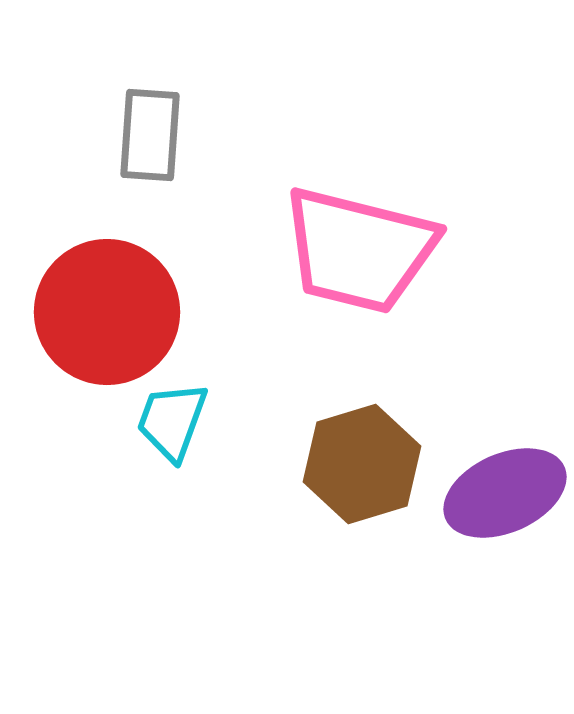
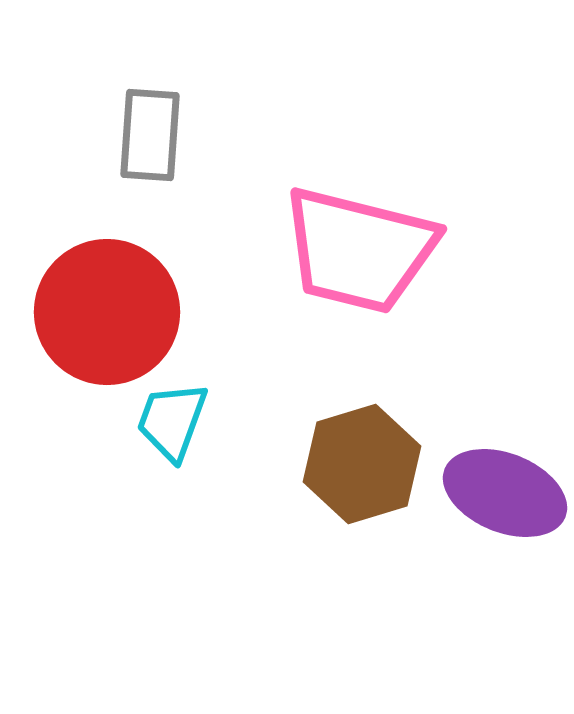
purple ellipse: rotated 46 degrees clockwise
